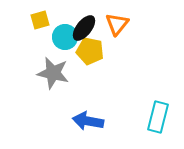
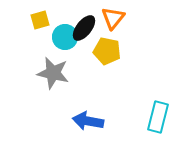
orange triangle: moved 4 px left, 6 px up
yellow pentagon: moved 17 px right
